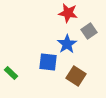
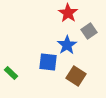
red star: rotated 24 degrees clockwise
blue star: moved 1 px down
